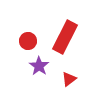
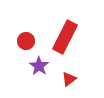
red circle: moved 2 px left
